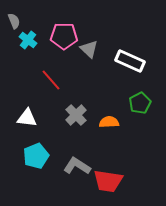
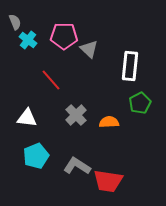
gray semicircle: moved 1 px right, 1 px down
white rectangle: moved 5 px down; rotated 72 degrees clockwise
